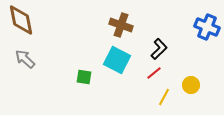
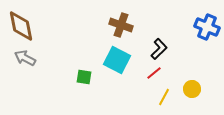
brown diamond: moved 6 px down
gray arrow: moved 1 px up; rotated 15 degrees counterclockwise
yellow circle: moved 1 px right, 4 px down
